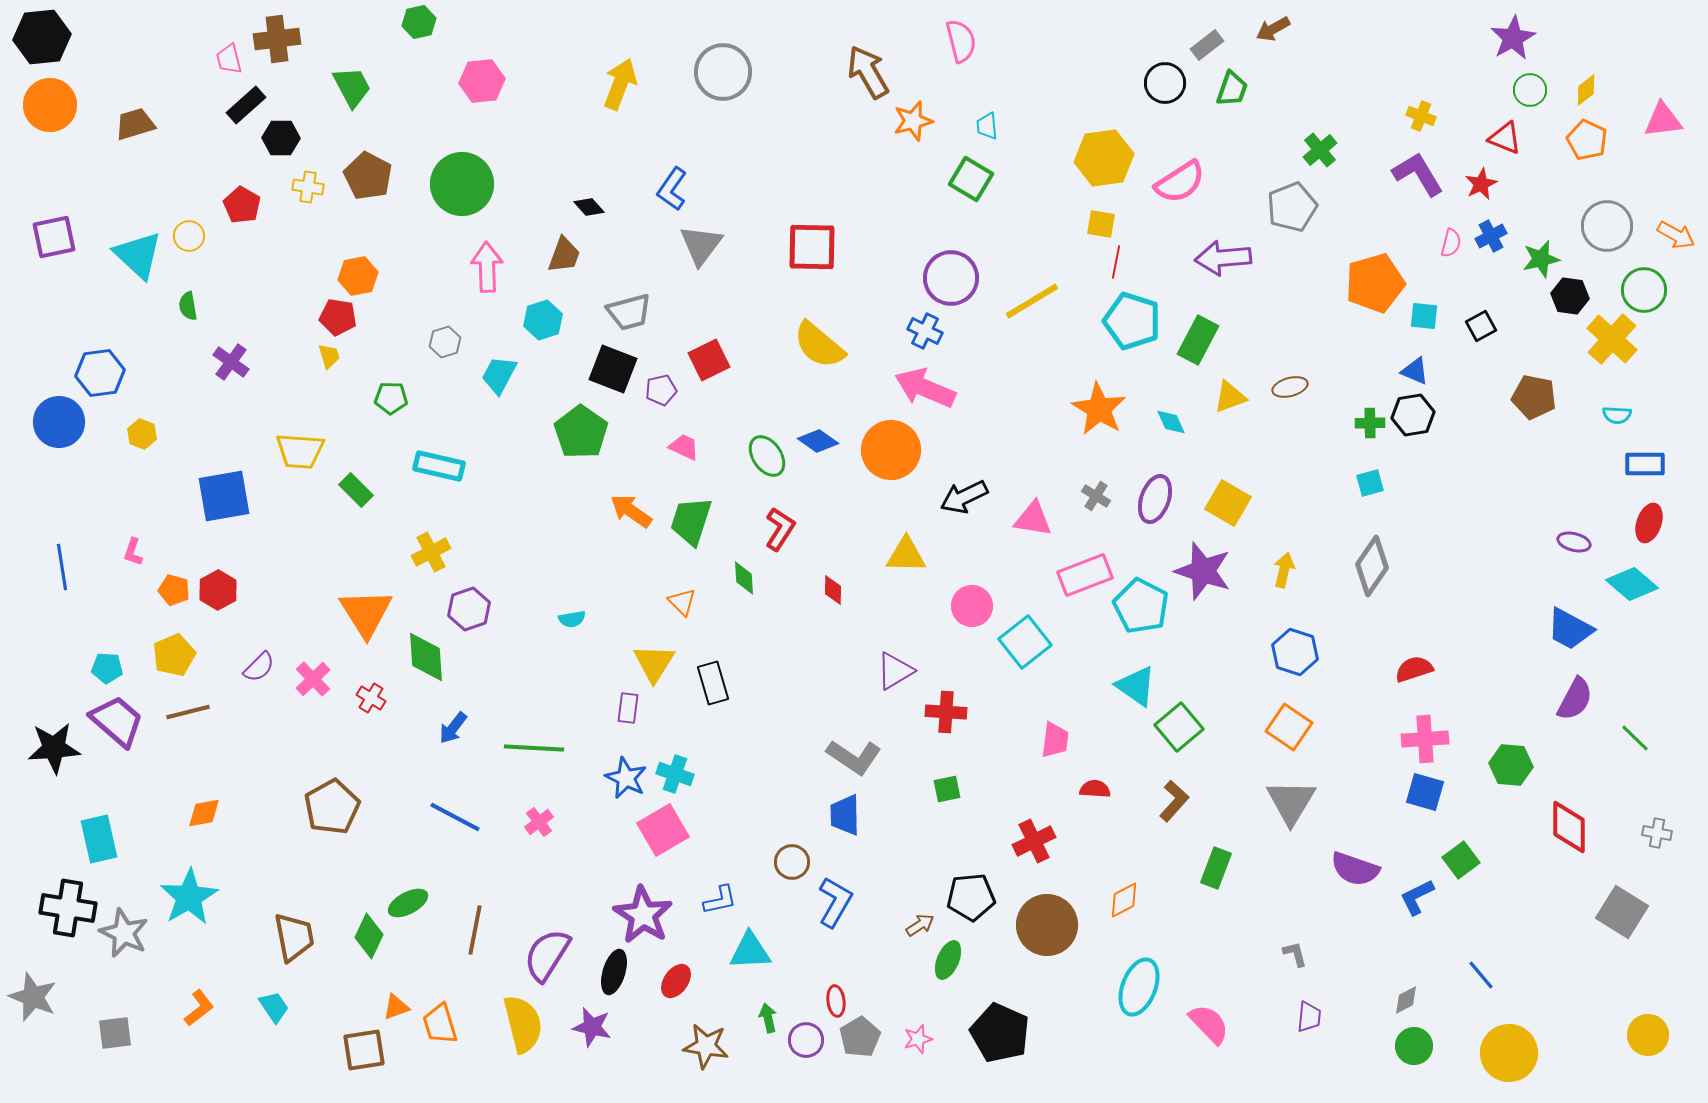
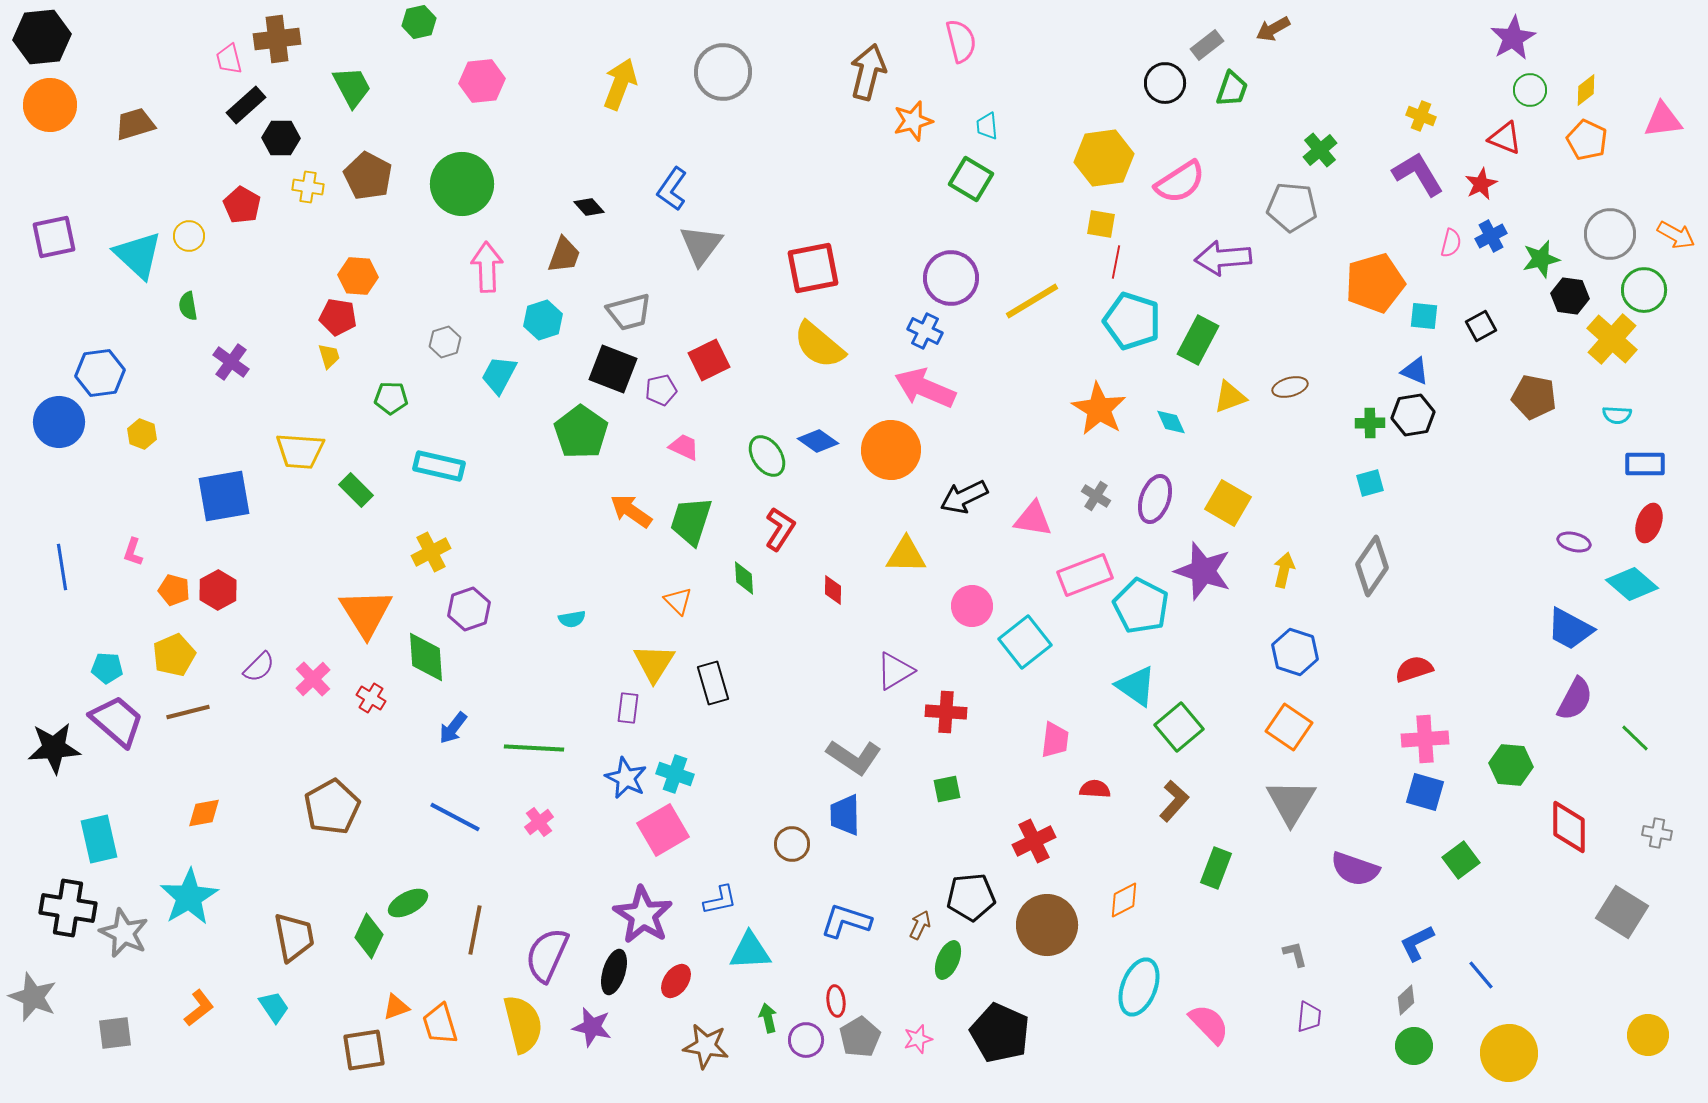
brown arrow at (868, 72): rotated 44 degrees clockwise
gray pentagon at (1292, 207): rotated 27 degrees clockwise
gray circle at (1607, 226): moved 3 px right, 8 px down
red square at (812, 247): moved 1 px right, 21 px down; rotated 12 degrees counterclockwise
orange hexagon at (358, 276): rotated 15 degrees clockwise
orange triangle at (682, 602): moved 4 px left, 1 px up
brown circle at (792, 862): moved 18 px up
blue L-shape at (1417, 897): moved 46 px down
blue L-shape at (835, 902): moved 11 px right, 19 px down; rotated 102 degrees counterclockwise
brown arrow at (920, 925): rotated 32 degrees counterclockwise
purple semicircle at (547, 955): rotated 8 degrees counterclockwise
gray diamond at (1406, 1000): rotated 16 degrees counterclockwise
